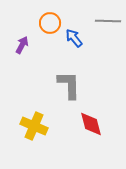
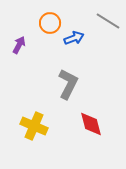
gray line: rotated 30 degrees clockwise
blue arrow: rotated 108 degrees clockwise
purple arrow: moved 3 px left
gray L-shape: moved 1 px left, 1 px up; rotated 28 degrees clockwise
